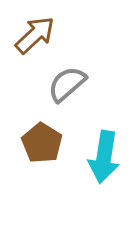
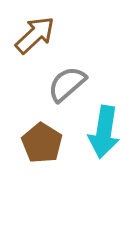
cyan arrow: moved 25 px up
